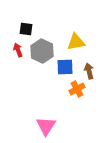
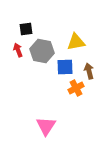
black square: rotated 16 degrees counterclockwise
gray hexagon: rotated 15 degrees counterclockwise
orange cross: moved 1 px left, 1 px up
